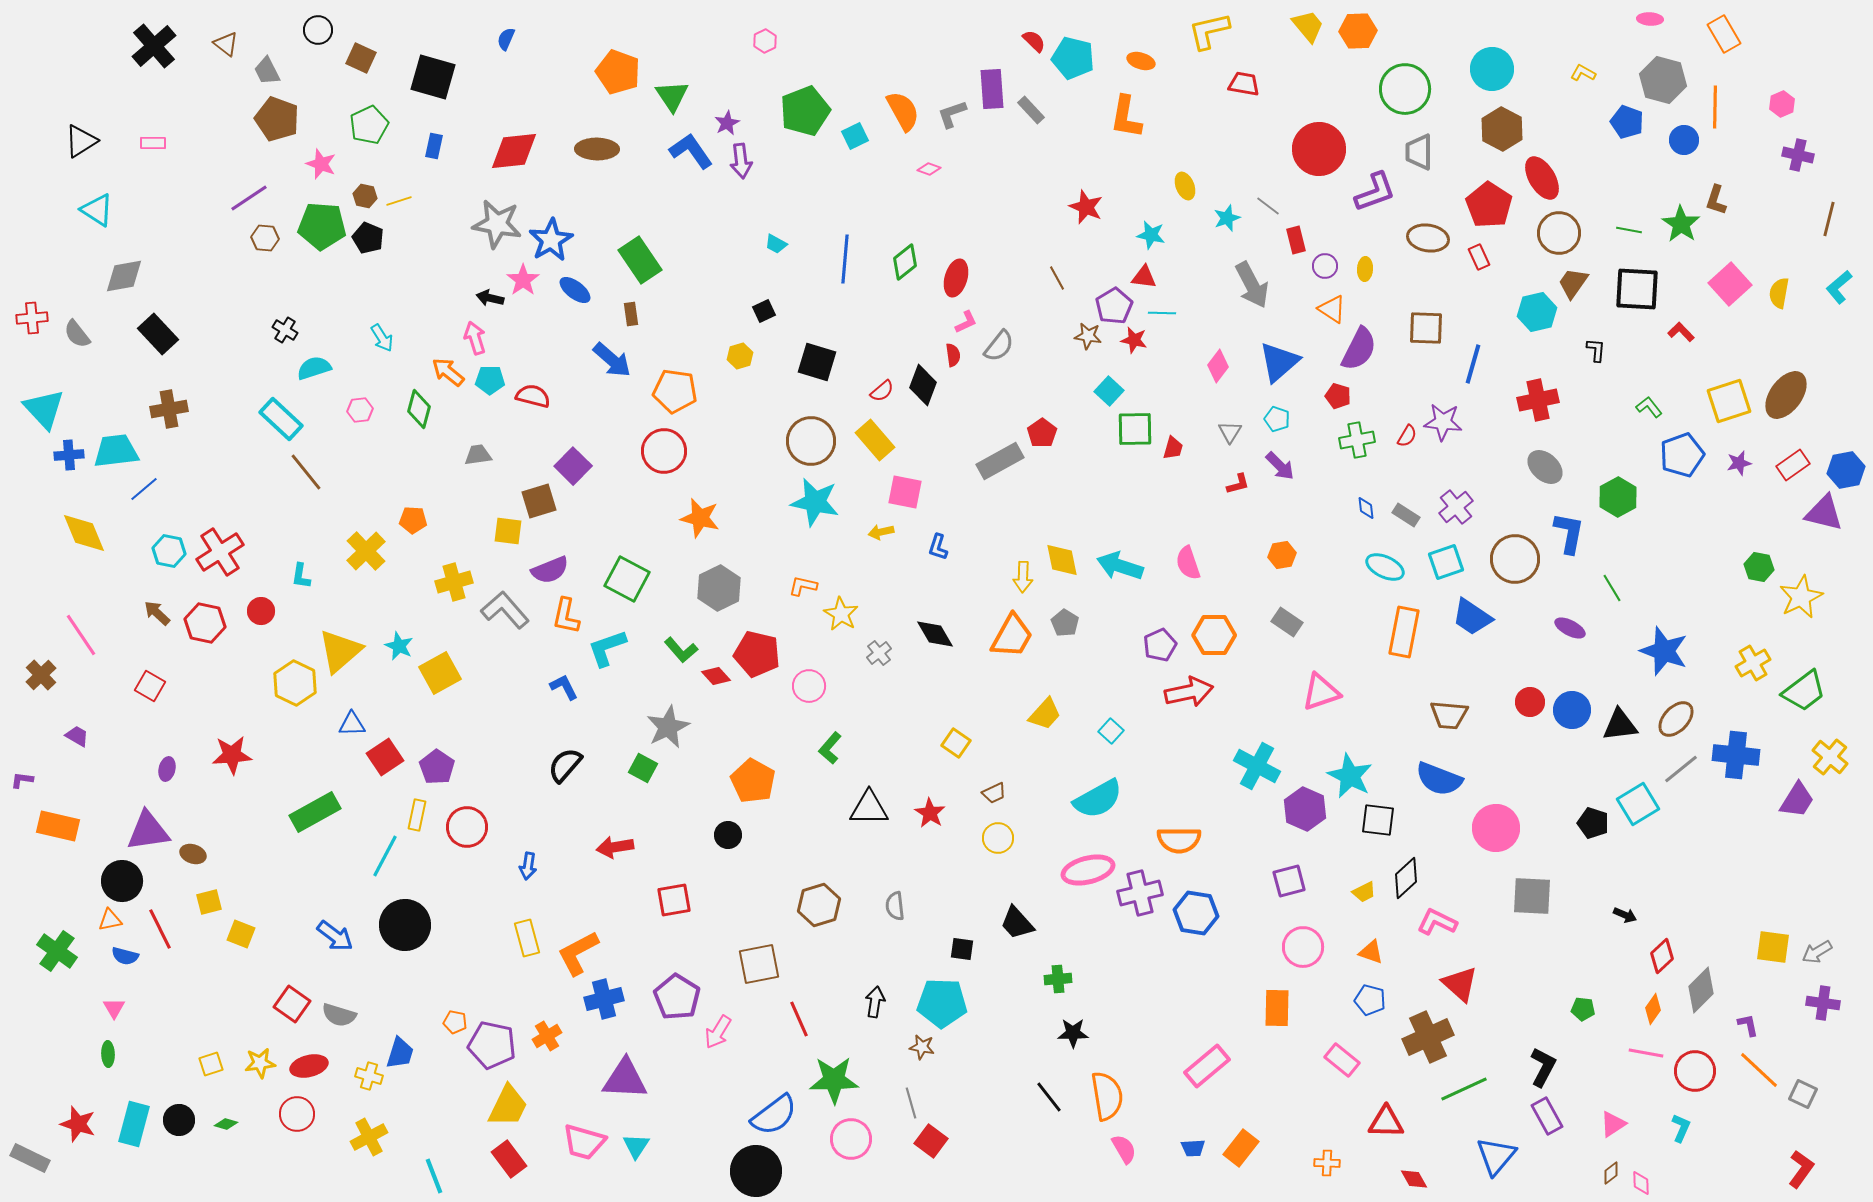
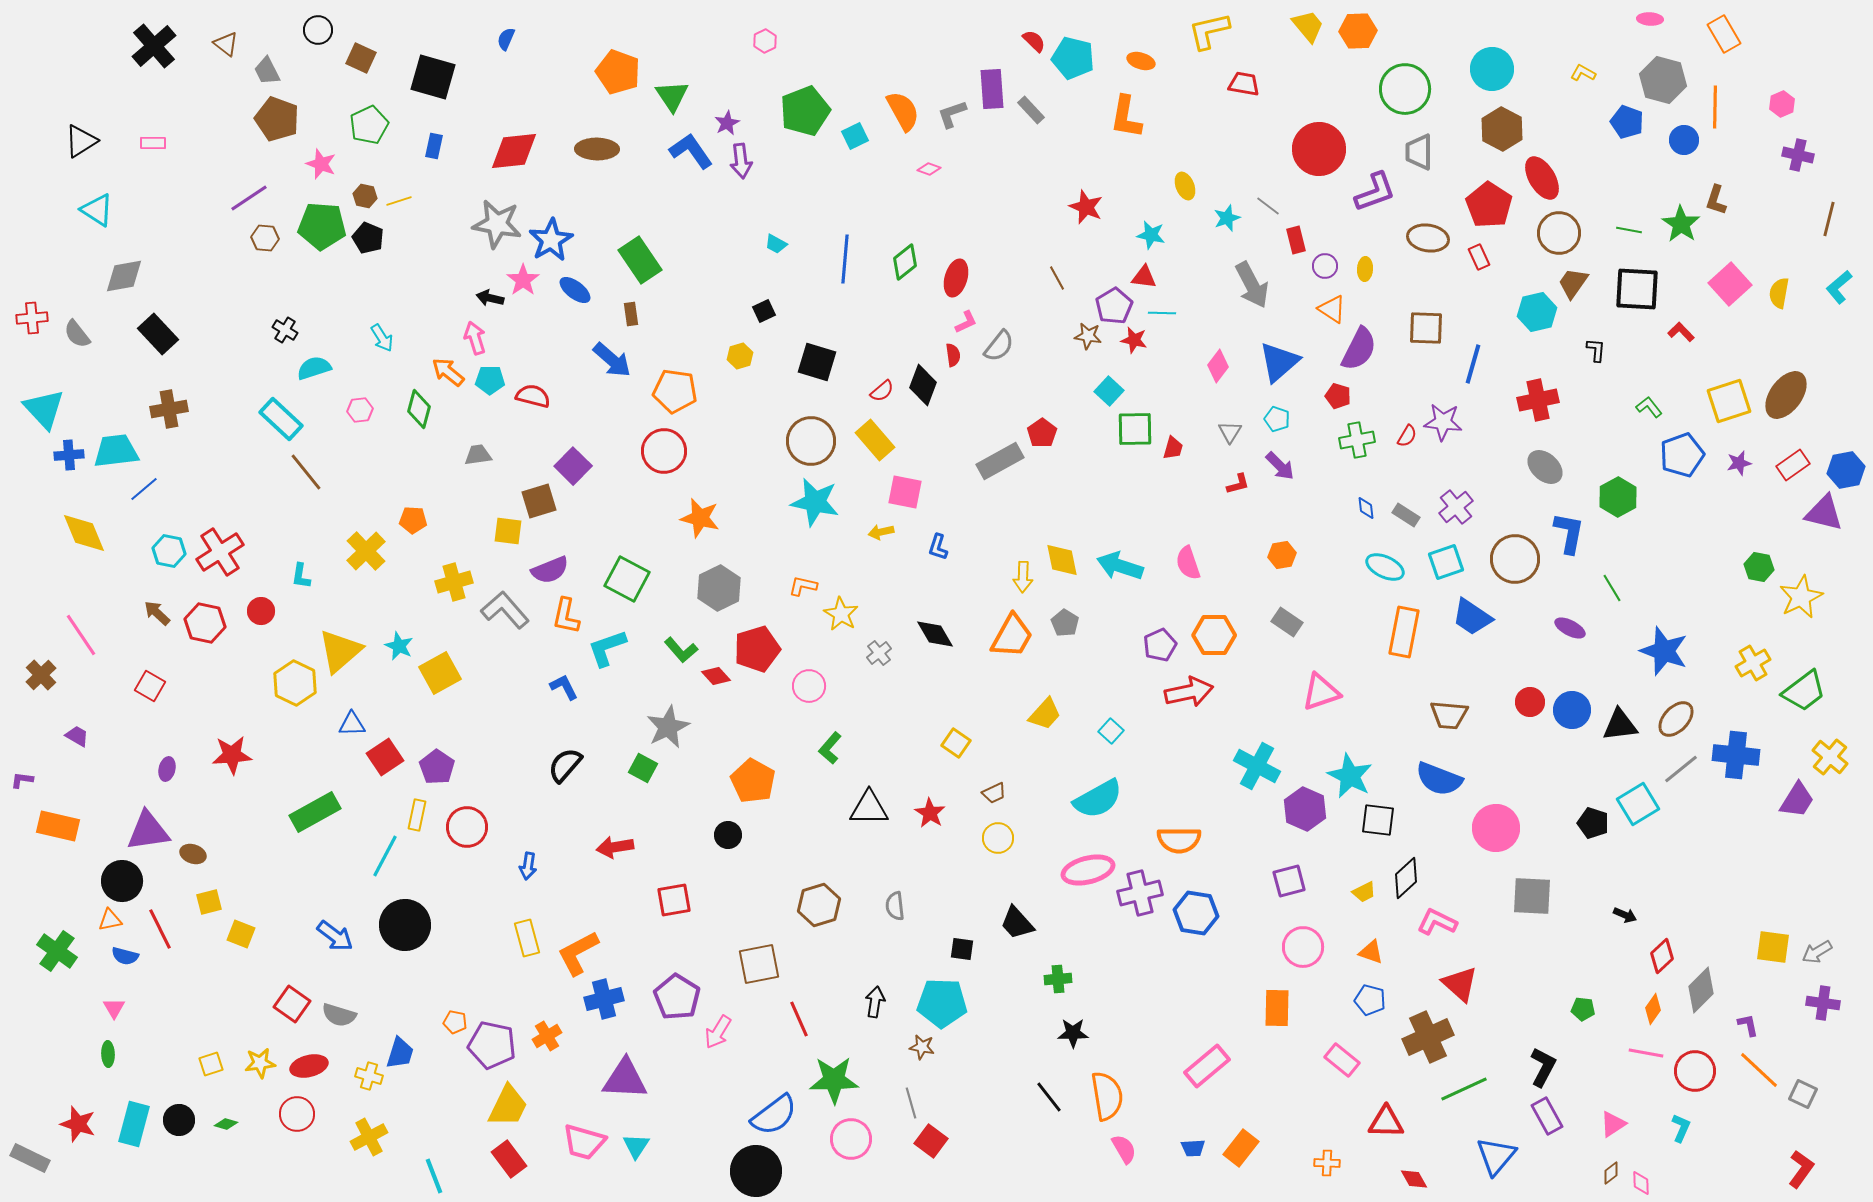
red pentagon at (757, 654): moved 5 px up; rotated 30 degrees counterclockwise
